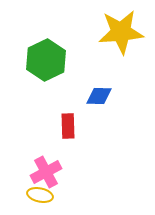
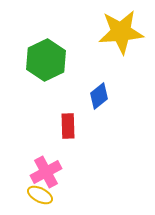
blue diamond: rotated 40 degrees counterclockwise
yellow ellipse: rotated 15 degrees clockwise
